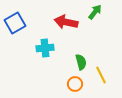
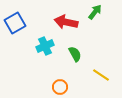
cyan cross: moved 2 px up; rotated 18 degrees counterclockwise
green semicircle: moved 6 px left, 8 px up; rotated 14 degrees counterclockwise
yellow line: rotated 30 degrees counterclockwise
orange circle: moved 15 px left, 3 px down
